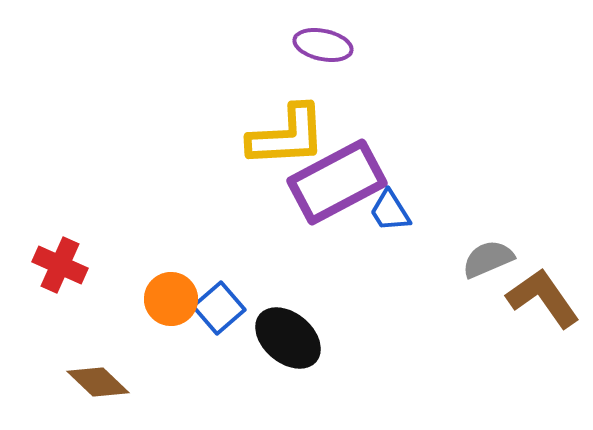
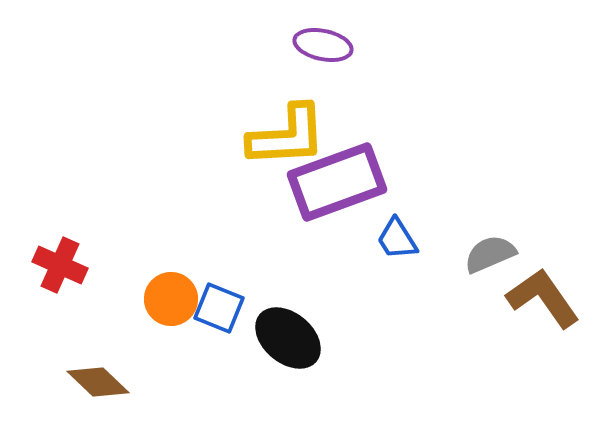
purple rectangle: rotated 8 degrees clockwise
blue trapezoid: moved 7 px right, 28 px down
gray semicircle: moved 2 px right, 5 px up
blue square: rotated 27 degrees counterclockwise
